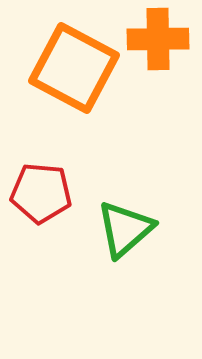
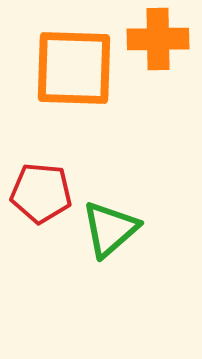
orange square: rotated 26 degrees counterclockwise
green triangle: moved 15 px left
